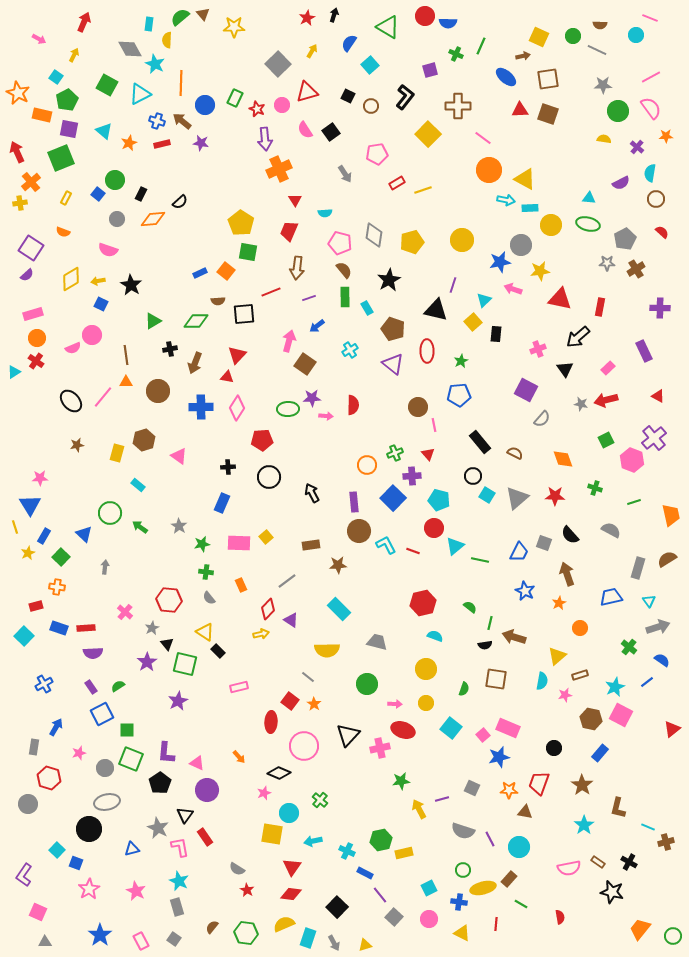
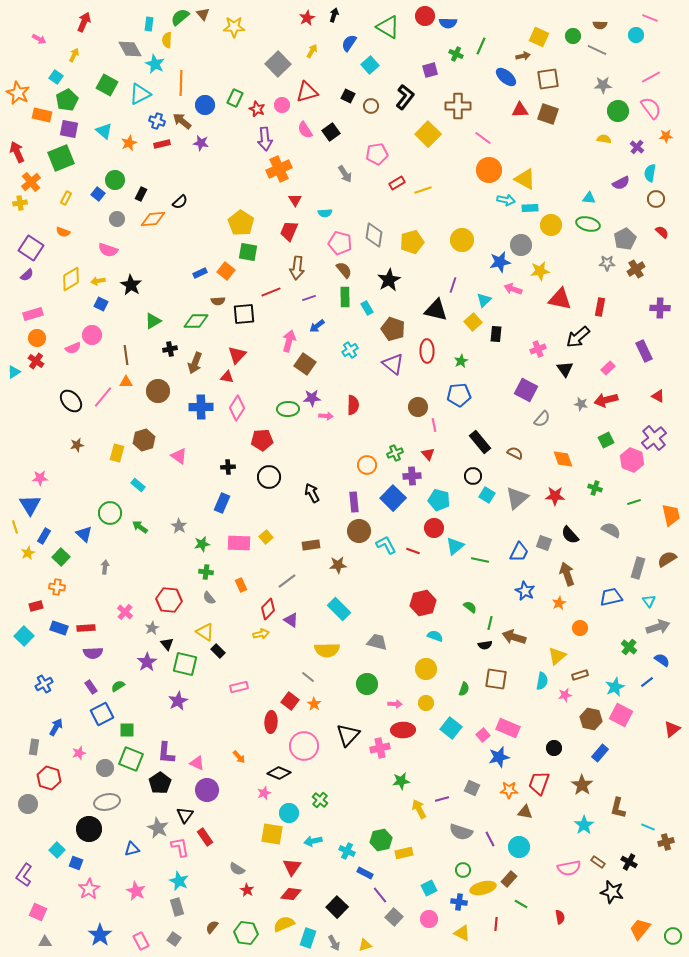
red ellipse at (403, 730): rotated 20 degrees counterclockwise
gray semicircle at (463, 831): moved 2 px left, 1 px down
